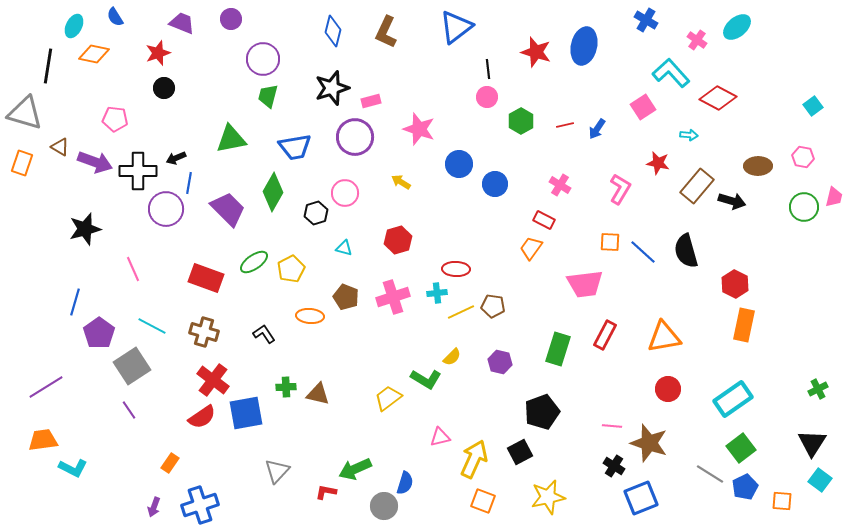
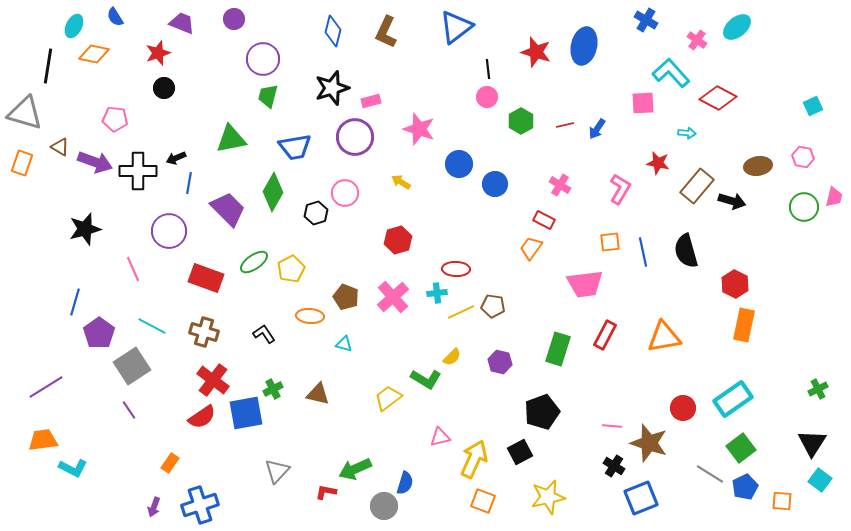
purple circle at (231, 19): moved 3 px right
cyan square at (813, 106): rotated 12 degrees clockwise
pink square at (643, 107): moved 4 px up; rotated 30 degrees clockwise
cyan arrow at (689, 135): moved 2 px left, 2 px up
brown ellipse at (758, 166): rotated 8 degrees counterclockwise
purple circle at (166, 209): moved 3 px right, 22 px down
orange square at (610, 242): rotated 10 degrees counterclockwise
cyan triangle at (344, 248): moved 96 px down
blue line at (643, 252): rotated 36 degrees clockwise
pink cross at (393, 297): rotated 24 degrees counterclockwise
green cross at (286, 387): moved 13 px left, 2 px down; rotated 24 degrees counterclockwise
red circle at (668, 389): moved 15 px right, 19 px down
